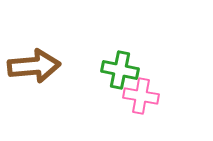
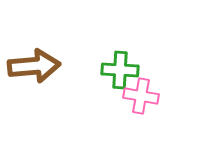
green cross: rotated 9 degrees counterclockwise
